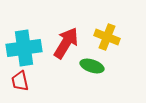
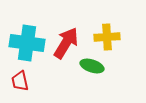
yellow cross: rotated 25 degrees counterclockwise
cyan cross: moved 3 px right, 5 px up; rotated 16 degrees clockwise
